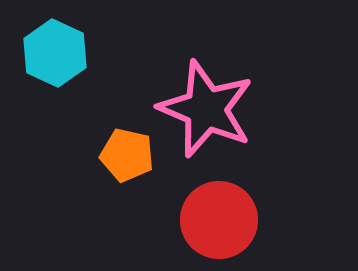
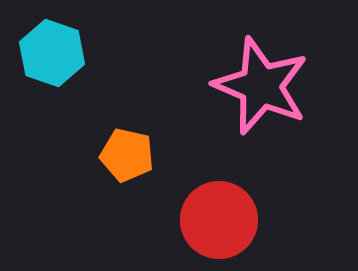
cyan hexagon: moved 3 px left; rotated 6 degrees counterclockwise
pink star: moved 55 px right, 23 px up
